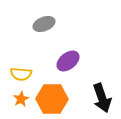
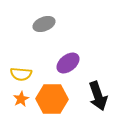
purple ellipse: moved 2 px down
black arrow: moved 4 px left, 2 px up
